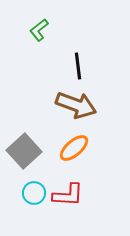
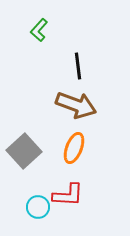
green L-shape: rotated 10 degrees counterclockwise
orange ellipse: rotated 28 degrees counterclockwise
cyan circle: moved 4 px right, 14 px down
